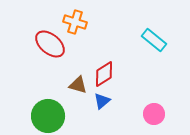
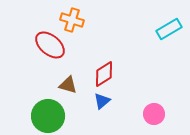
orange cross: moved 3 px left, 2 px up
cyan rectangle: moved 15 px right, 11 px up; rotated 70 degrees counterclockwise
red ellipse: moved 1 px down
brown triangle: moved 10 px left
